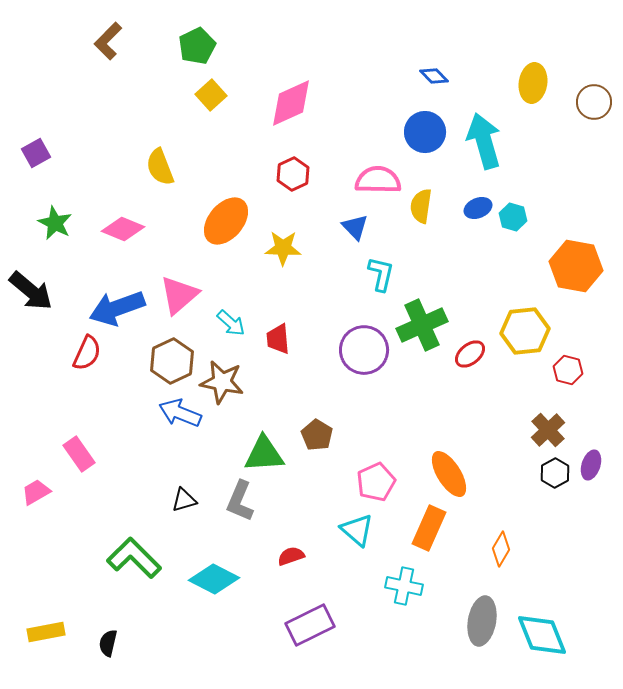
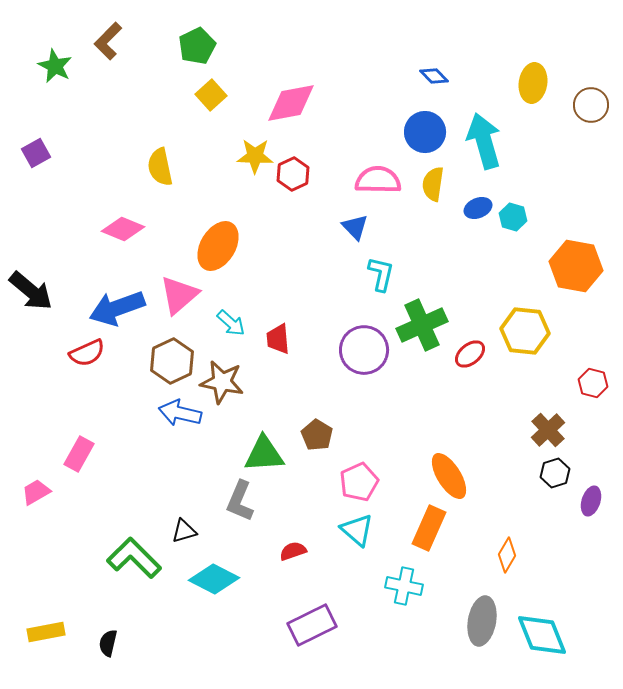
brown circle at (594, 102): moved 3 px left, 3 px down
pink diamond at (291, 103): rotated 14 degrees clockwise
yellow semicircle at (160, 167): rotated 9 degrees clockwise
yellow semicircle at (421, 206): moved 12 px right, 22 px up
orange ellipse at (226, 221): moved 8 px left, 25 px down; rotated 9 degrees counterclockwise
green star at (55, 223): moved 157 px up
yellow star at (283, 248): moved 28 px left, 92 px up
yellow hexagon at (525, 331): rotated 12 degrees clockwise
red semicircle at (87, 353): rotated 42 degrees clockwise
red hexagon at (568, 370): moved 25 px right, 13 px down
blue arrow at (180, 413): rotated 9 degrees counterclockwise
pink rectangle at (79, 454): rotated 64 degrees clockwise
purple ellipse at (591, 465): moved 36 px down
black hexagon at (555, 473): rotated 12 degrees clockwise
orange ellipse at (449, 474): moved 2 px down
pink pentagon at (376, 482): moved 17 px left
black triangle at (184, 500): moved 31 px down
orange diamond at (501, 549): moved 6 px right, 6 px down
red semicircle at (291, 556): moved 2 px right, 5 px up
purple rectangle at (310, 625): moved 2 px right
